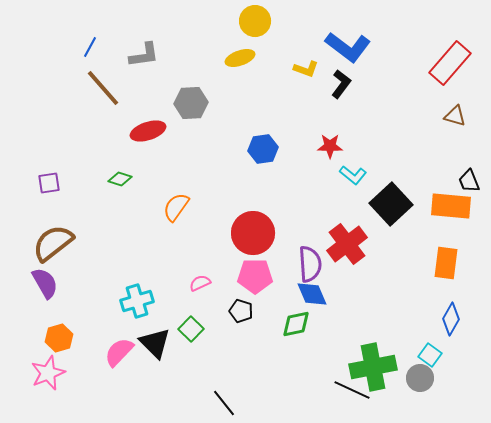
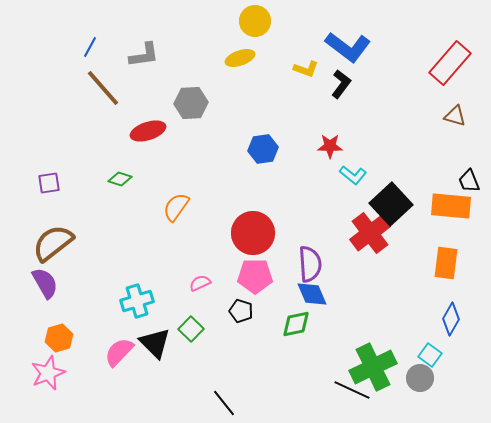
red cross at (347, 244): moved 23 px right, 11 px up
green cross at (373, 367): rotated 15 degrees counterclockwise
